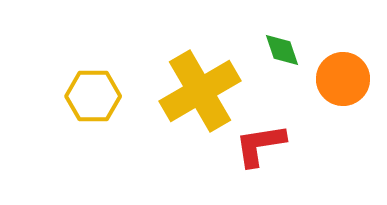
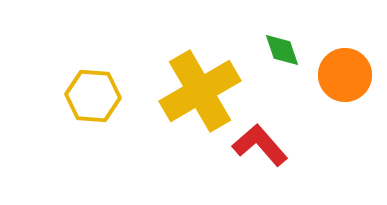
orange circle: moved 2 px right, 4 px up
yellow hexagon: rotated 4 degrees clockwise
red L-shape: rotated 58 degrees clockwise
